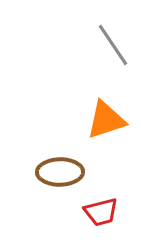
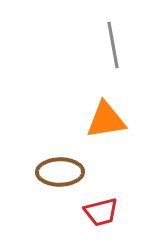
gray line: rotated 24 degrees clockwise
orange triangle: rotated 9 degrees clockwise
